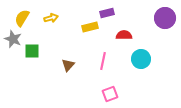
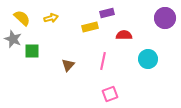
yellow semicircle: rotated 102 degrees clockwise
cyan circle: moved 7 px right
